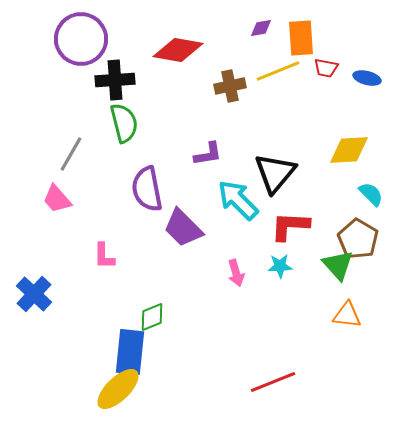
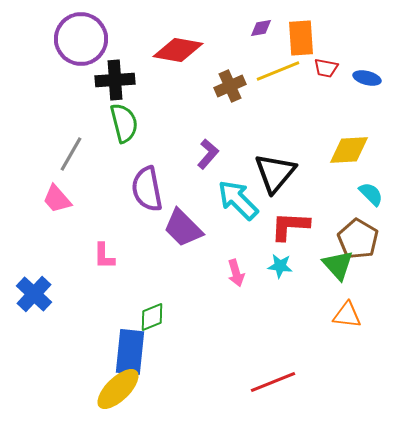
brown cross: rotated 12 degrees counterclockwise
purple L-shape: rotated 40 degrees counterclockwise
cyan star: rotated 10 degrees clockwise
